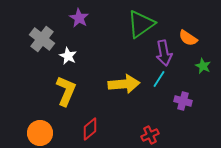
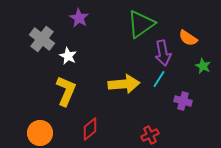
purple arrow: moved 1 px left
